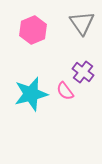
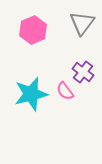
gray triangle: rotated 12 degrees clockwise
